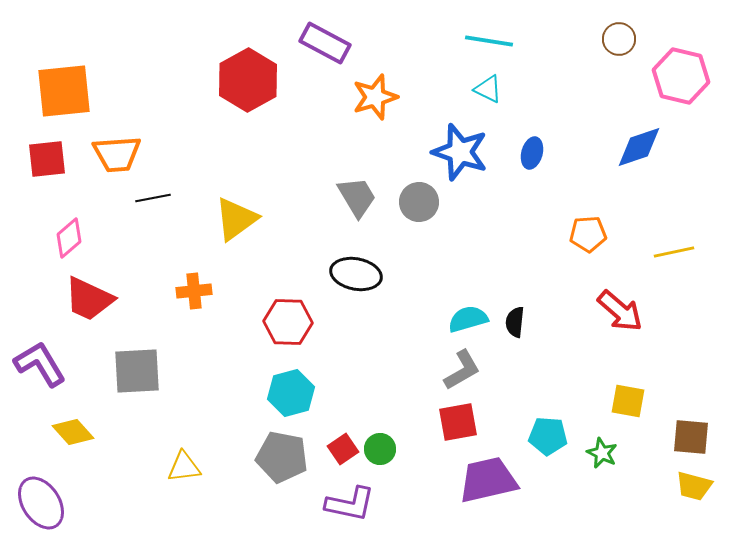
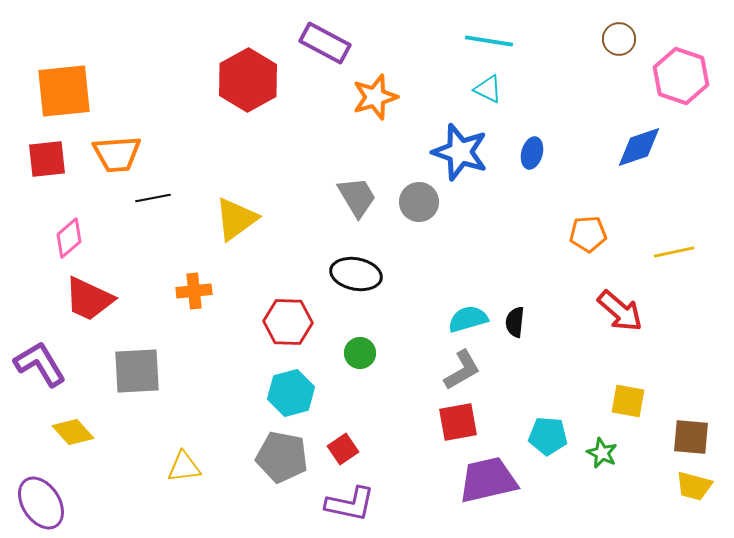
pink hexagon at (681, 76): rotated 6 degrees clockwise
green circle at (380, 449): moved 20 px left, 96 px up
